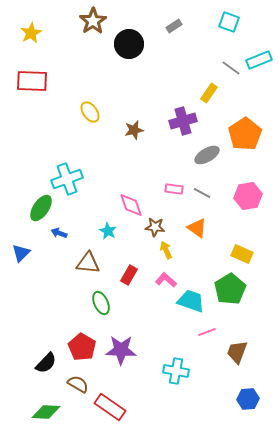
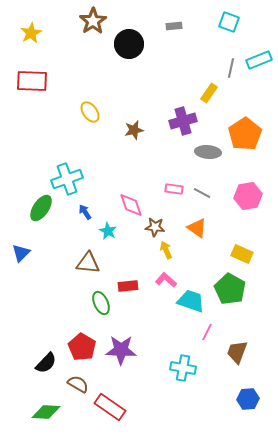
gray rectangle at (174, 26): rotated 28 degrees clockwise
gray line at (231, 68): rotated 66 degrees clockwise
gray ellipse at (207, 155): moved 1 px right, 3 px up; rotated 35 degrees clockwise
blue arrow at (59, 233): moved 26 px right, 21 px up; rotated 35 degrees clockwise
red rectangle at (129, 275): moved 1 px left, 11 px down; rotated 54 degrees clockwise
green pentagon at (230, 289): rotated 12 degrees counterclockwise
pink line at (207, 332): rotated 42 degrees counterclockwise
cyan cross at (176, 371): moved 7 px right, 3 px up
